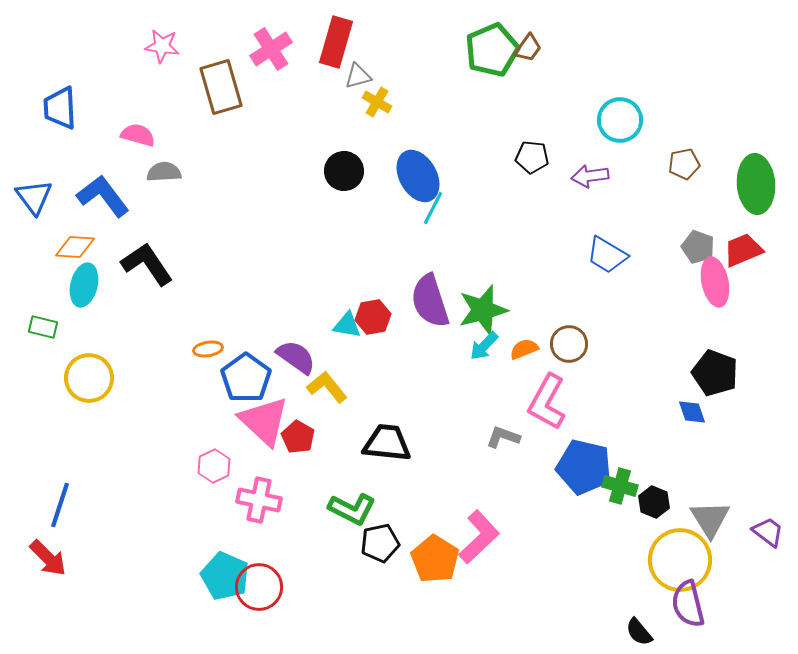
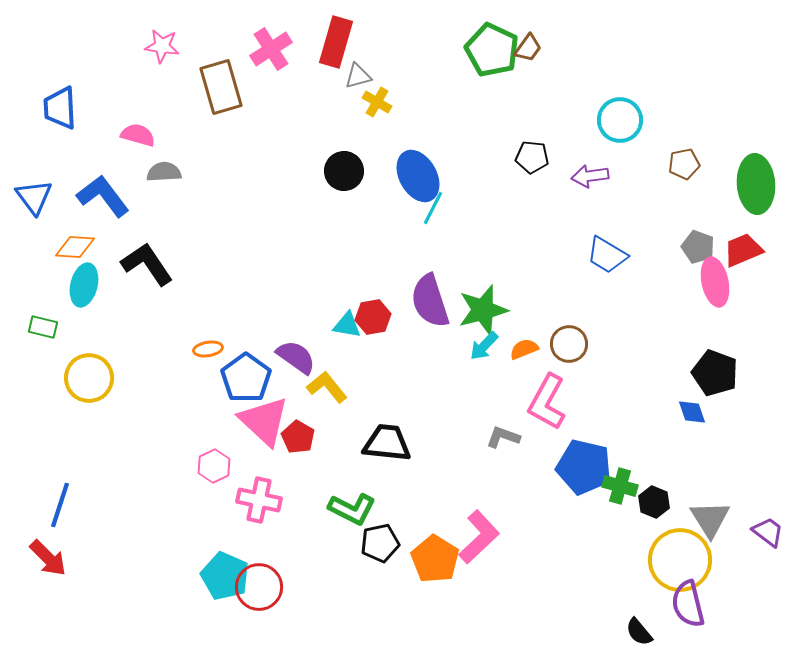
green pentagon at (492, 50): rotated 24 degrees counterclockwise
